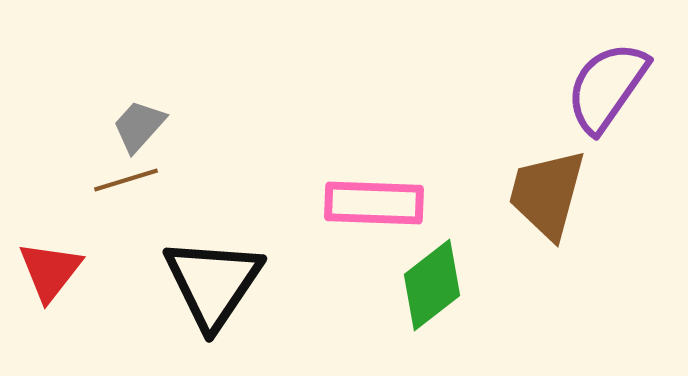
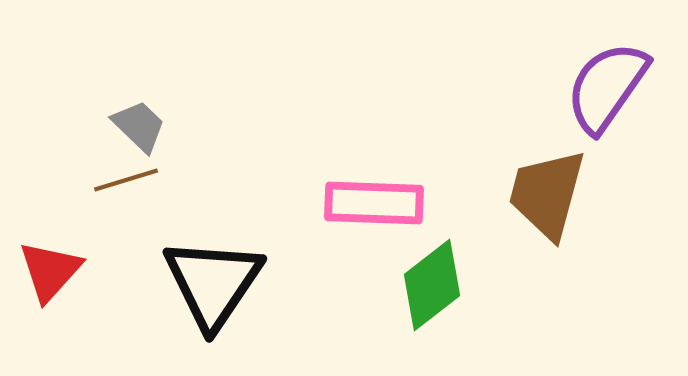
gray trapezoid: rotated 92 degrees clockwise
red triangle: rotated 4 degrees clockwise
